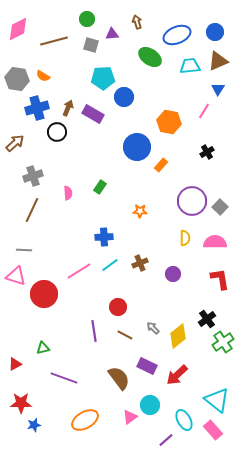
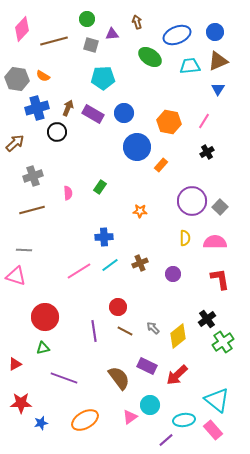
pink diamond at (18, 29): moved 4 px right; rotated 20 degrees counterclockwise
blue circle at (124, 97): moved 16 px down
pink line at (204, 111): moved 10 px down
brown line at (32, 210): rotated 50 degrees clockwise
red circle at (44, 294): moved 1 px right, 23 px down
brown line at (125, 335): moved 4 px up
cyan ellipse at (184, 420): rotated 70 degrees counterclockwise
blue star at (34, 425): moved 7 px right, 2 px up
